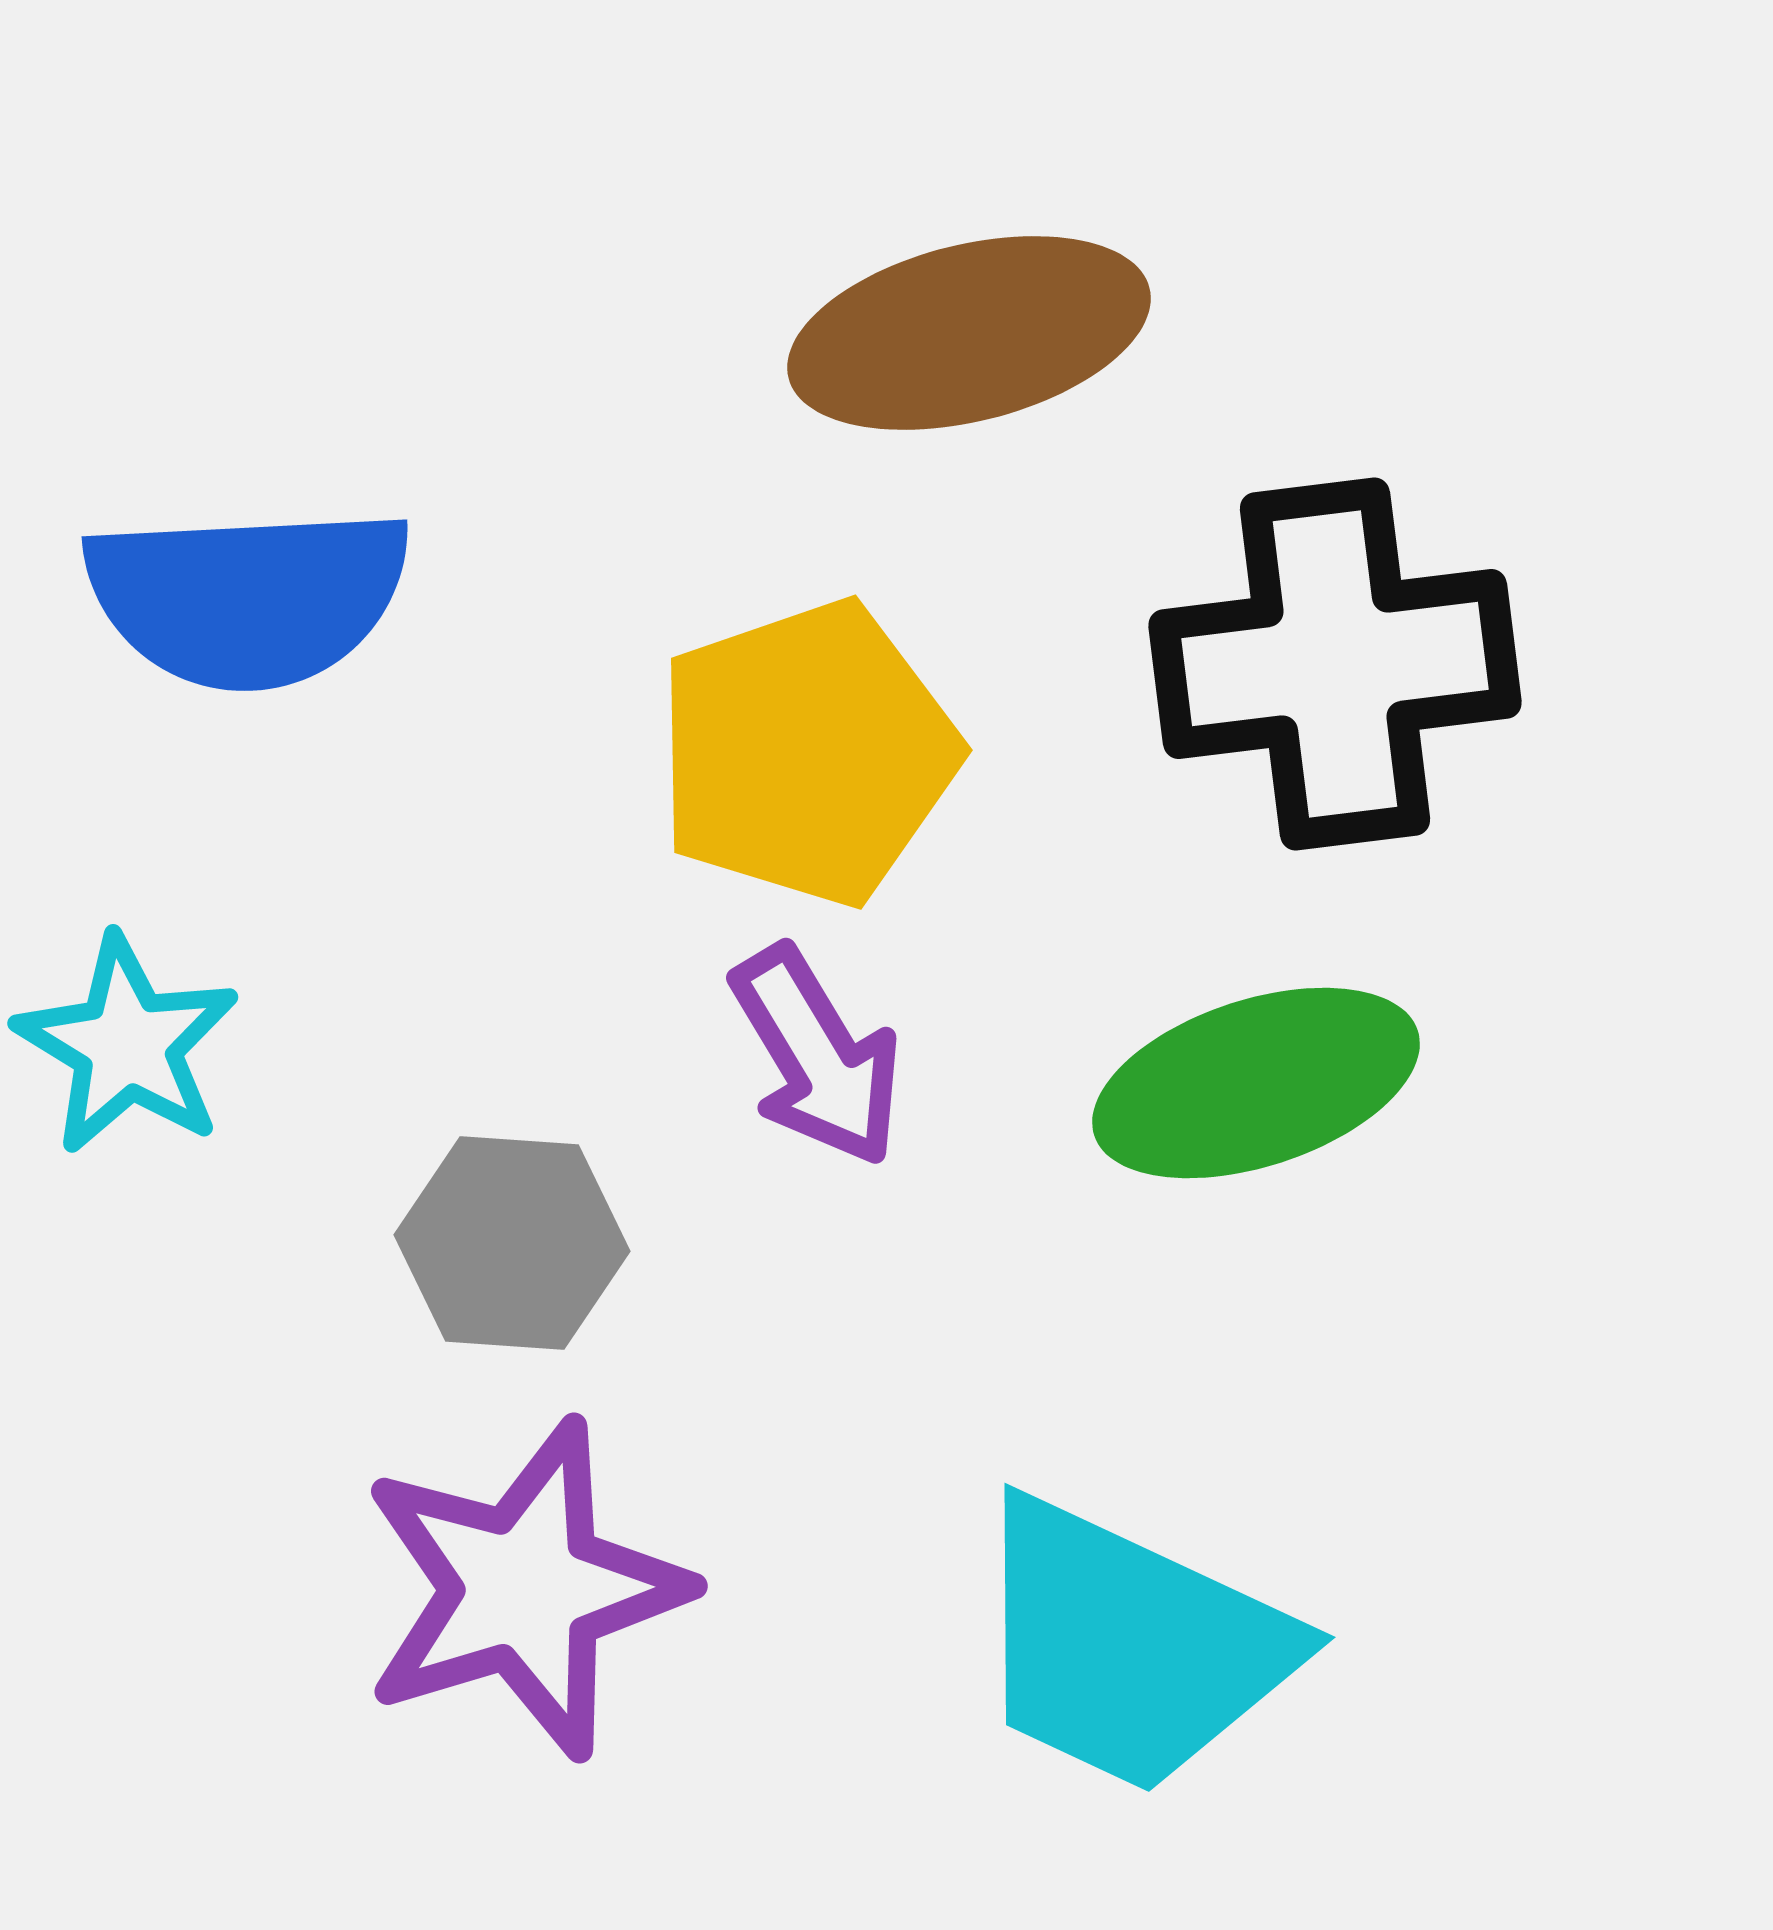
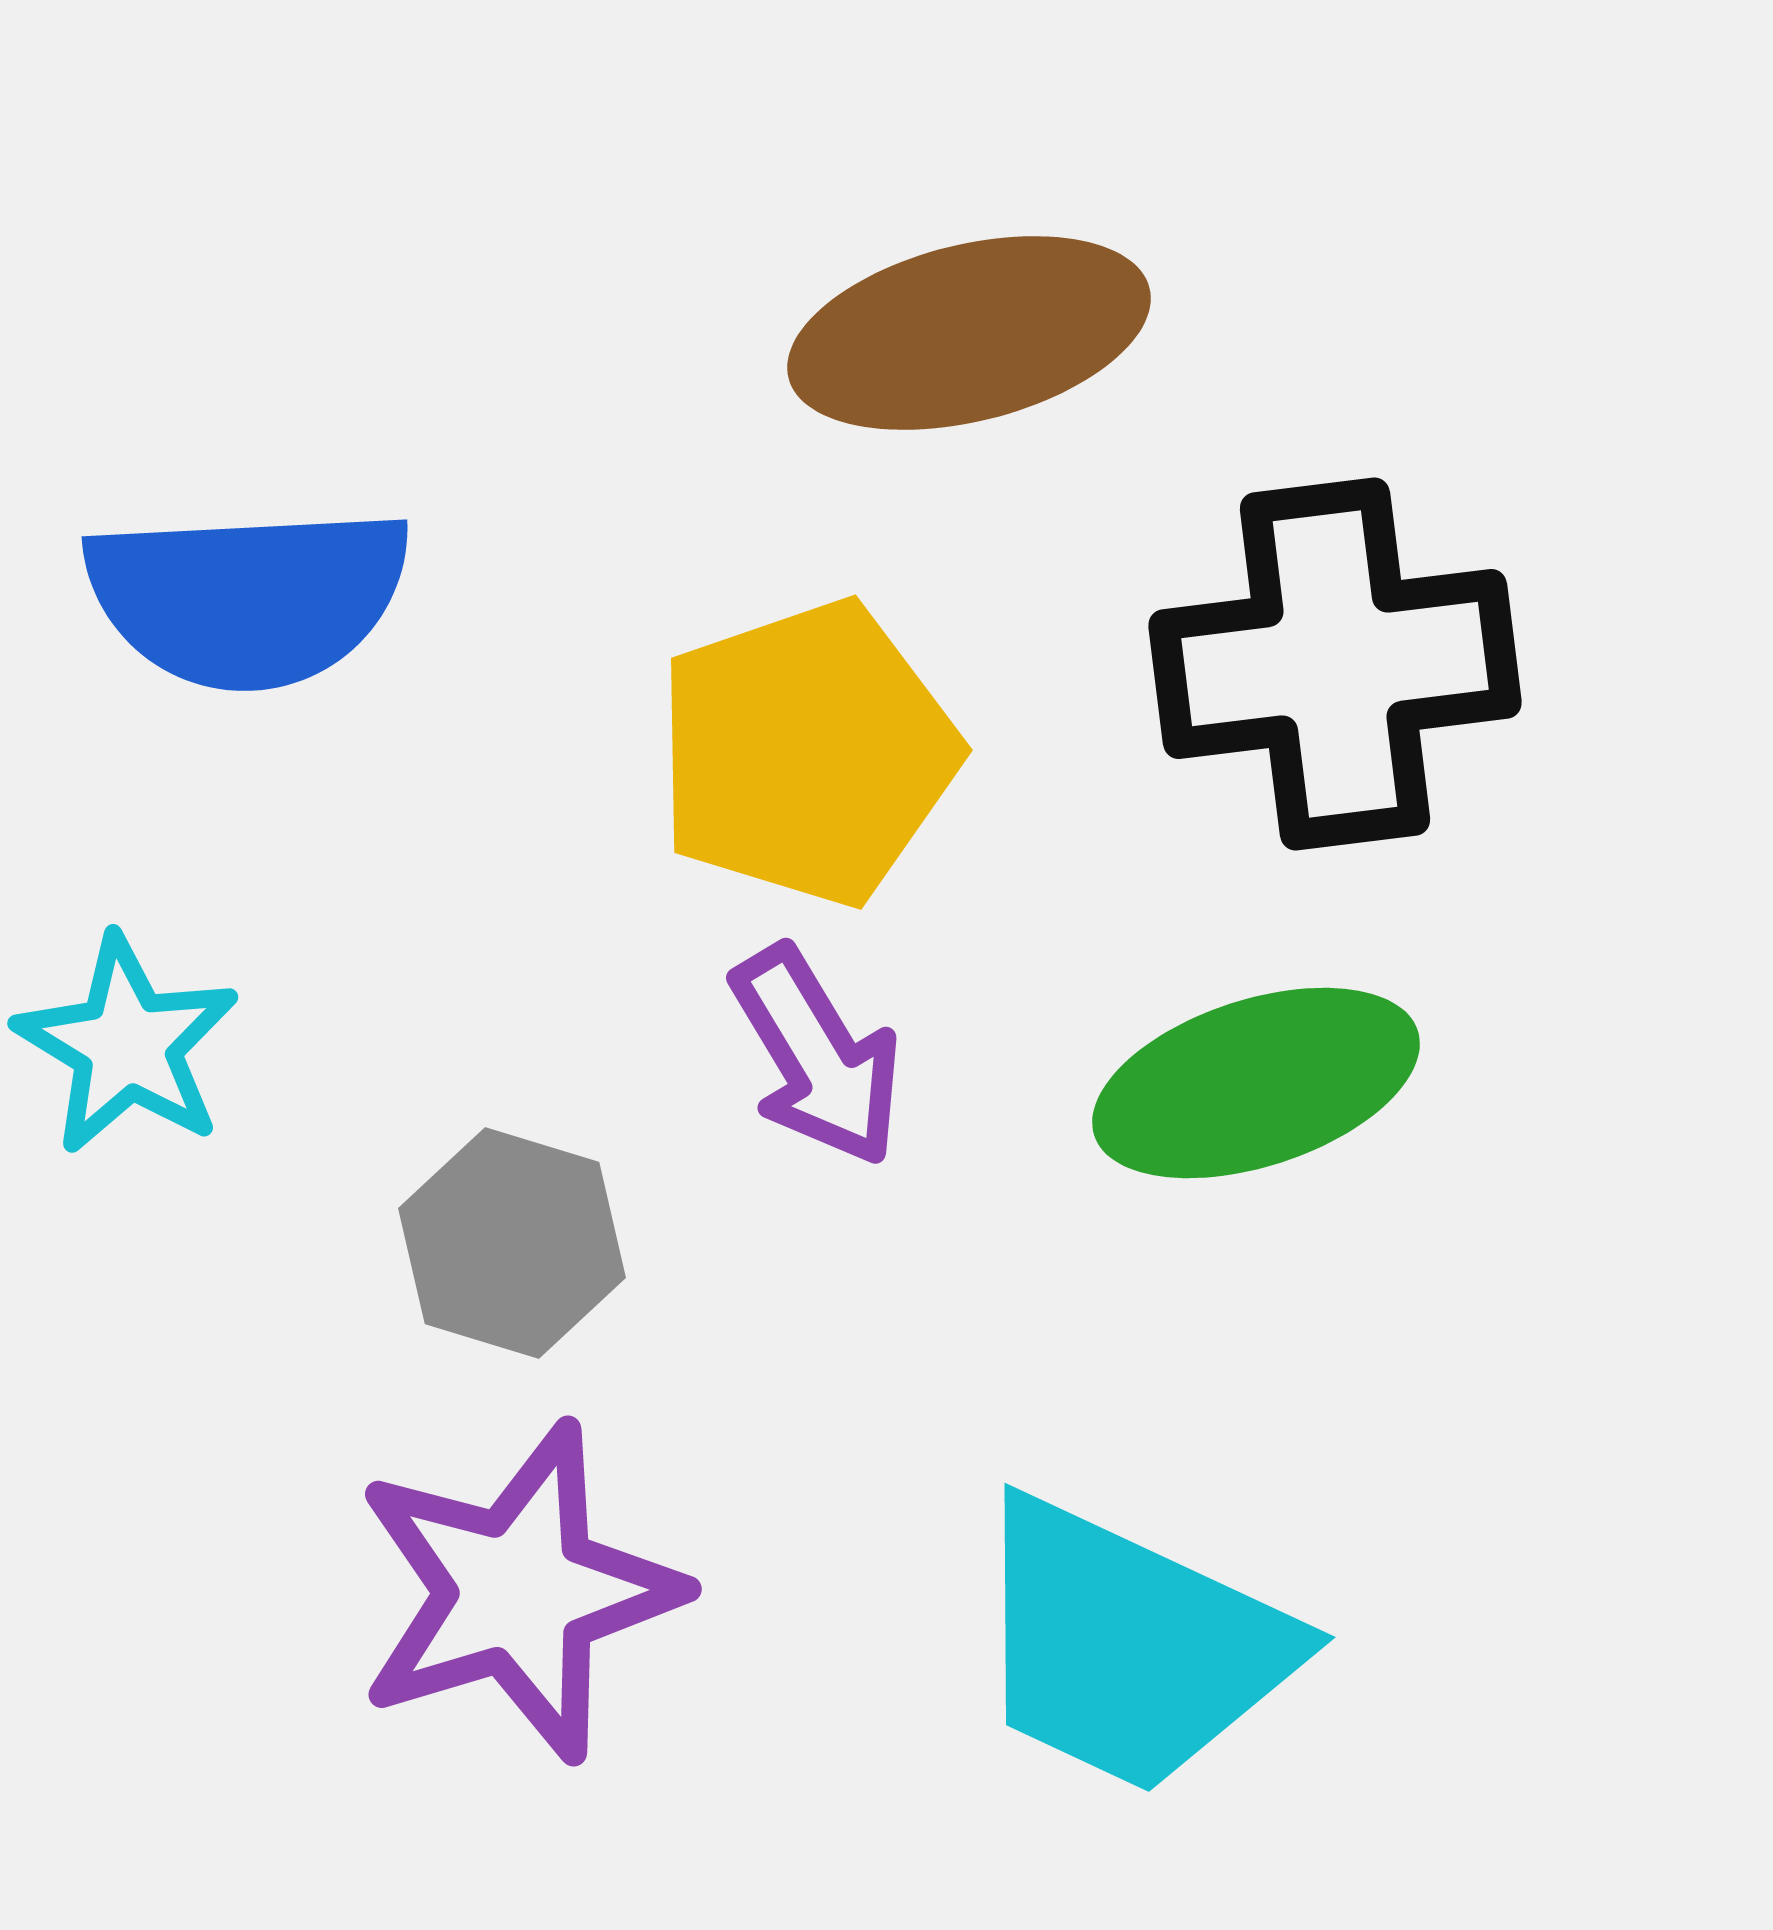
gray hexagon: rotated 13 degrees clockwise
purple star: moved 6 px left, 3 px down
